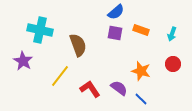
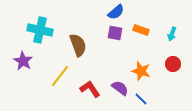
purple semicircle: moved 1 px right
